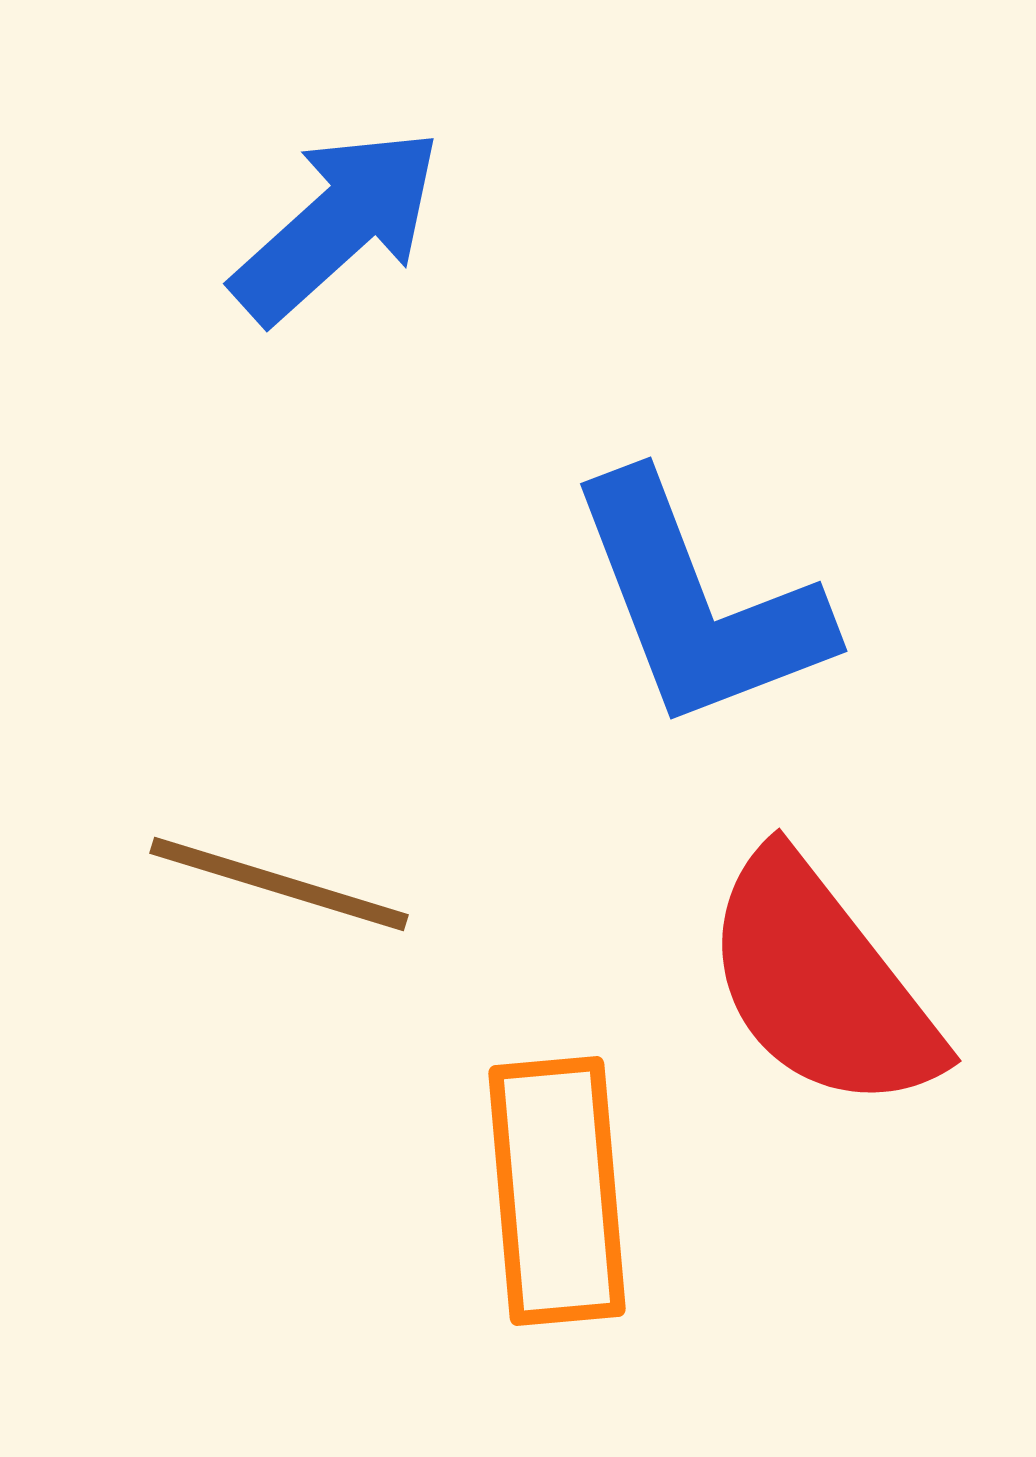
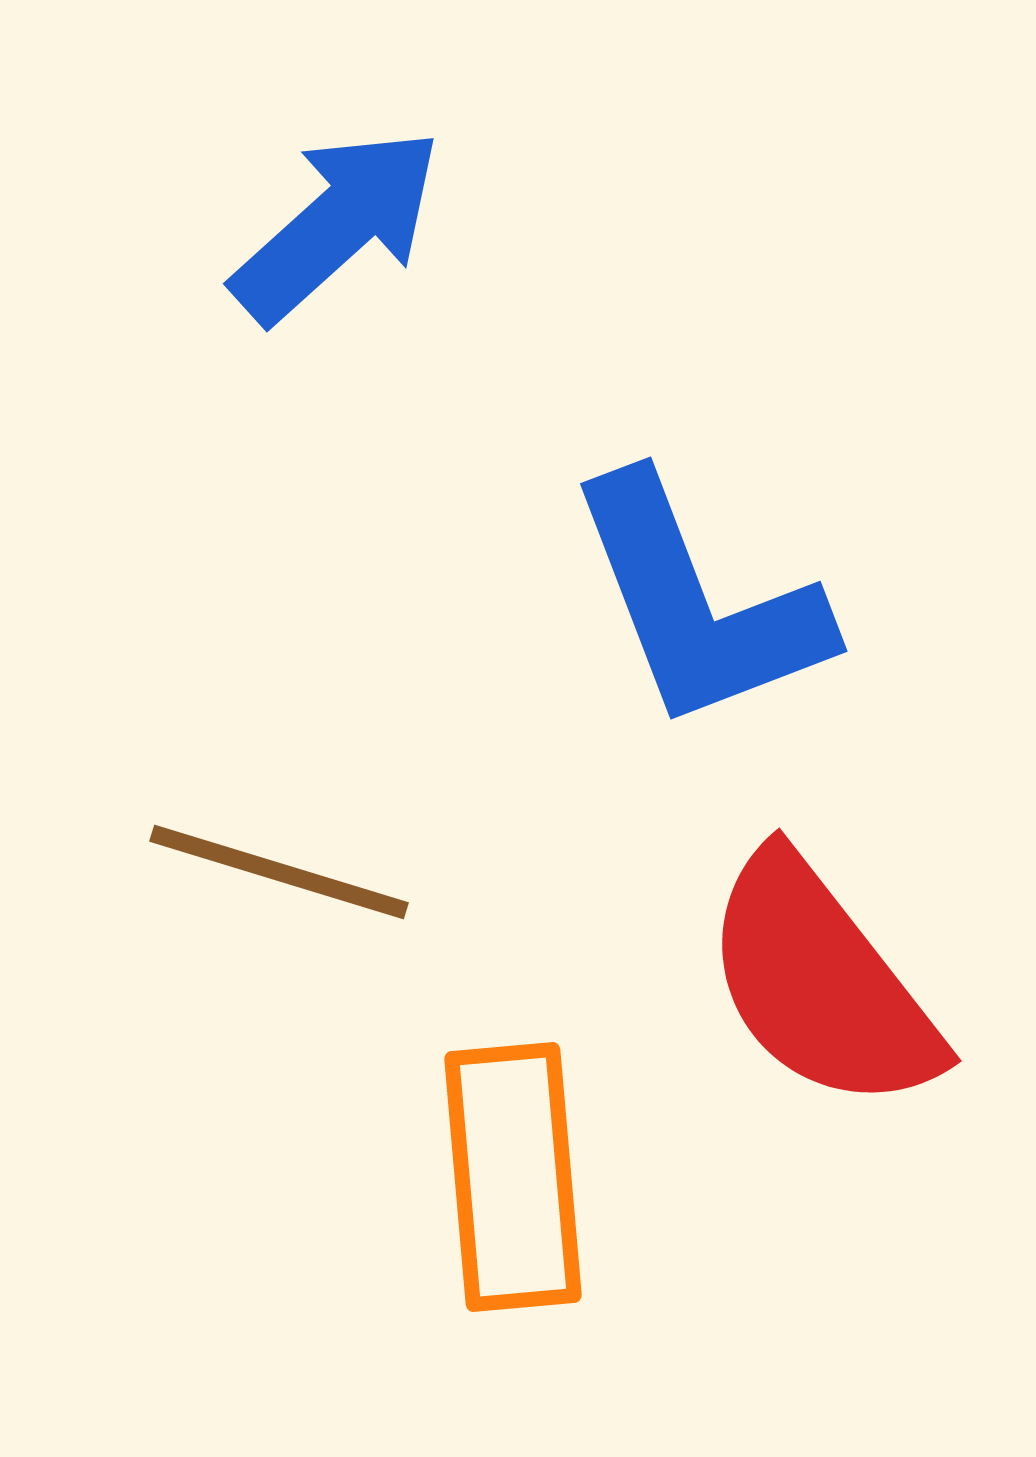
brown line: moved 12 px up
orange rectangle: moved 44 px left, 14 px up
